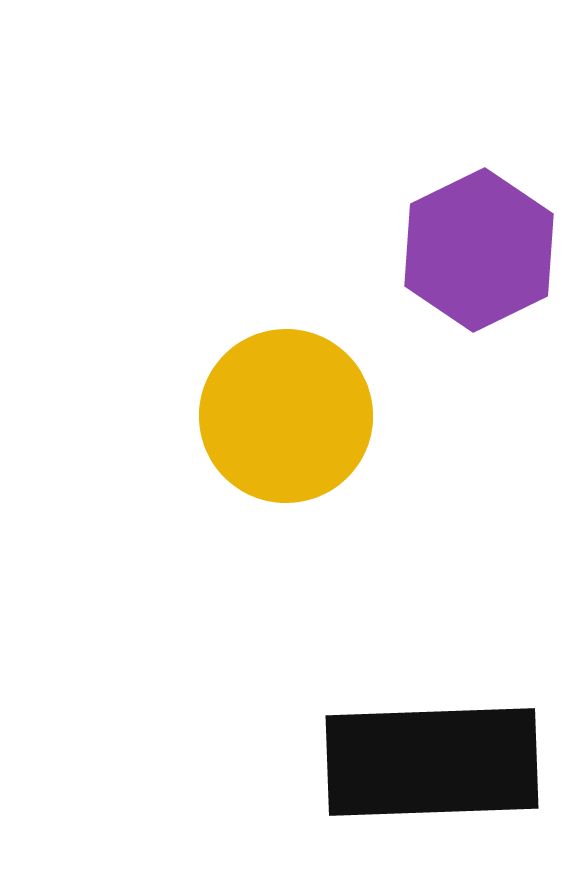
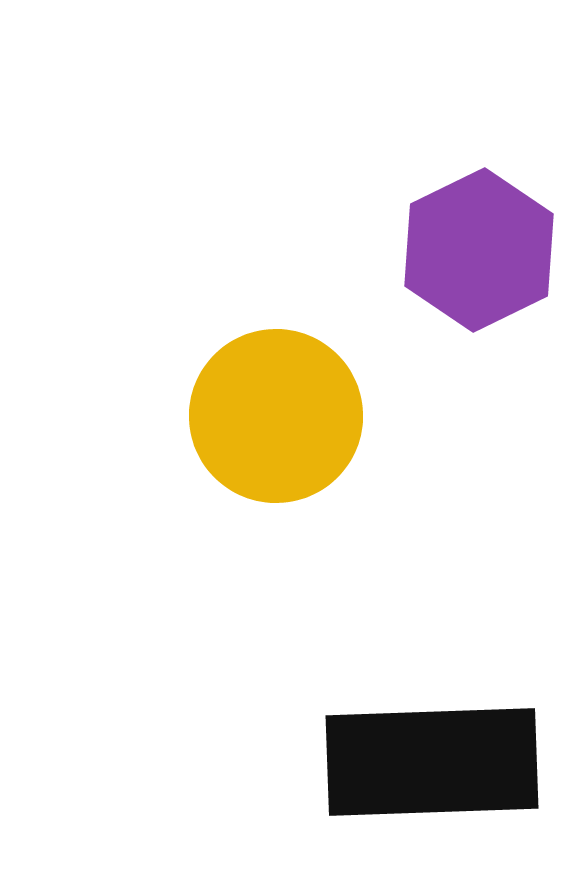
yellow circle: moved 10 px left
